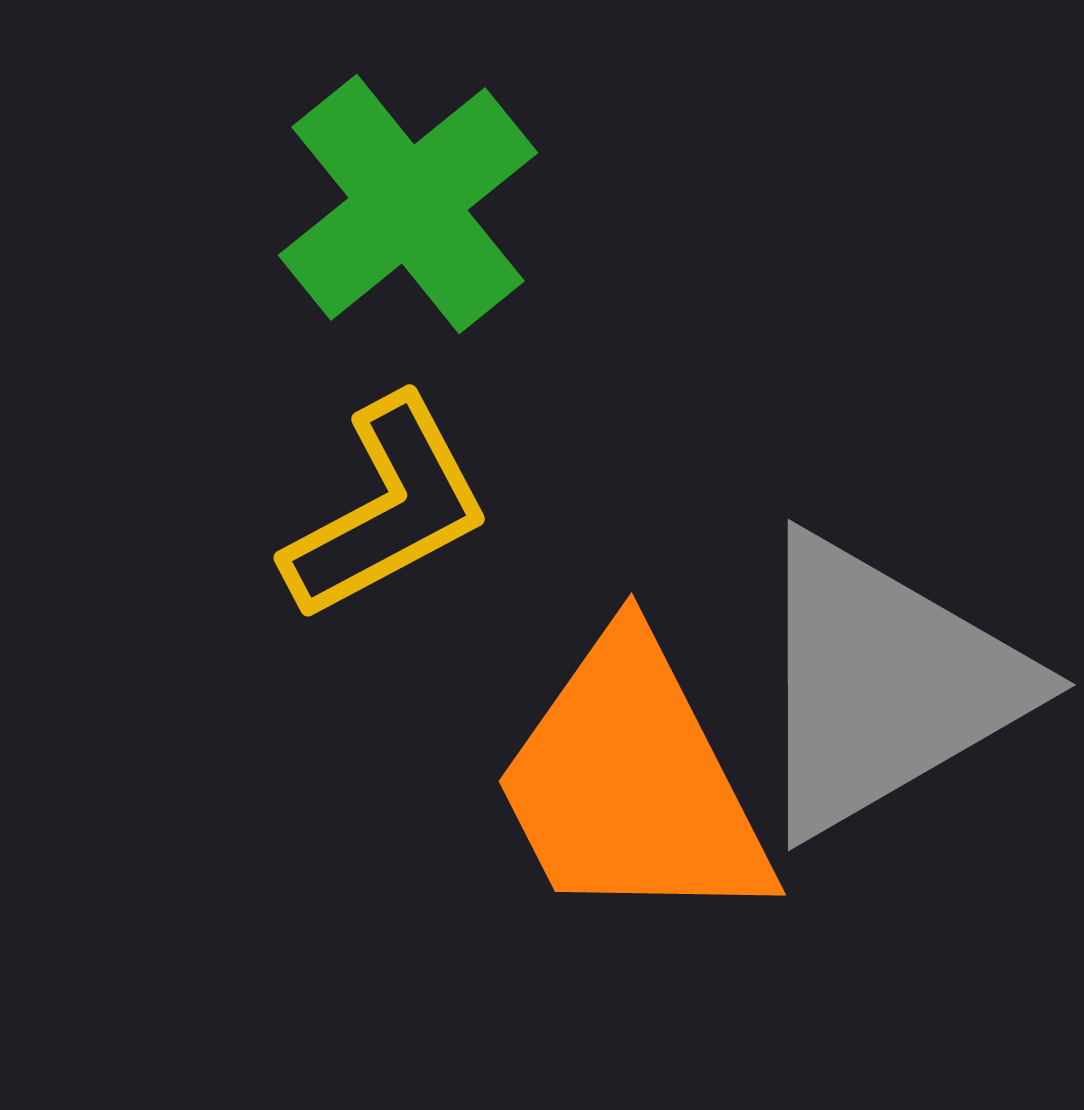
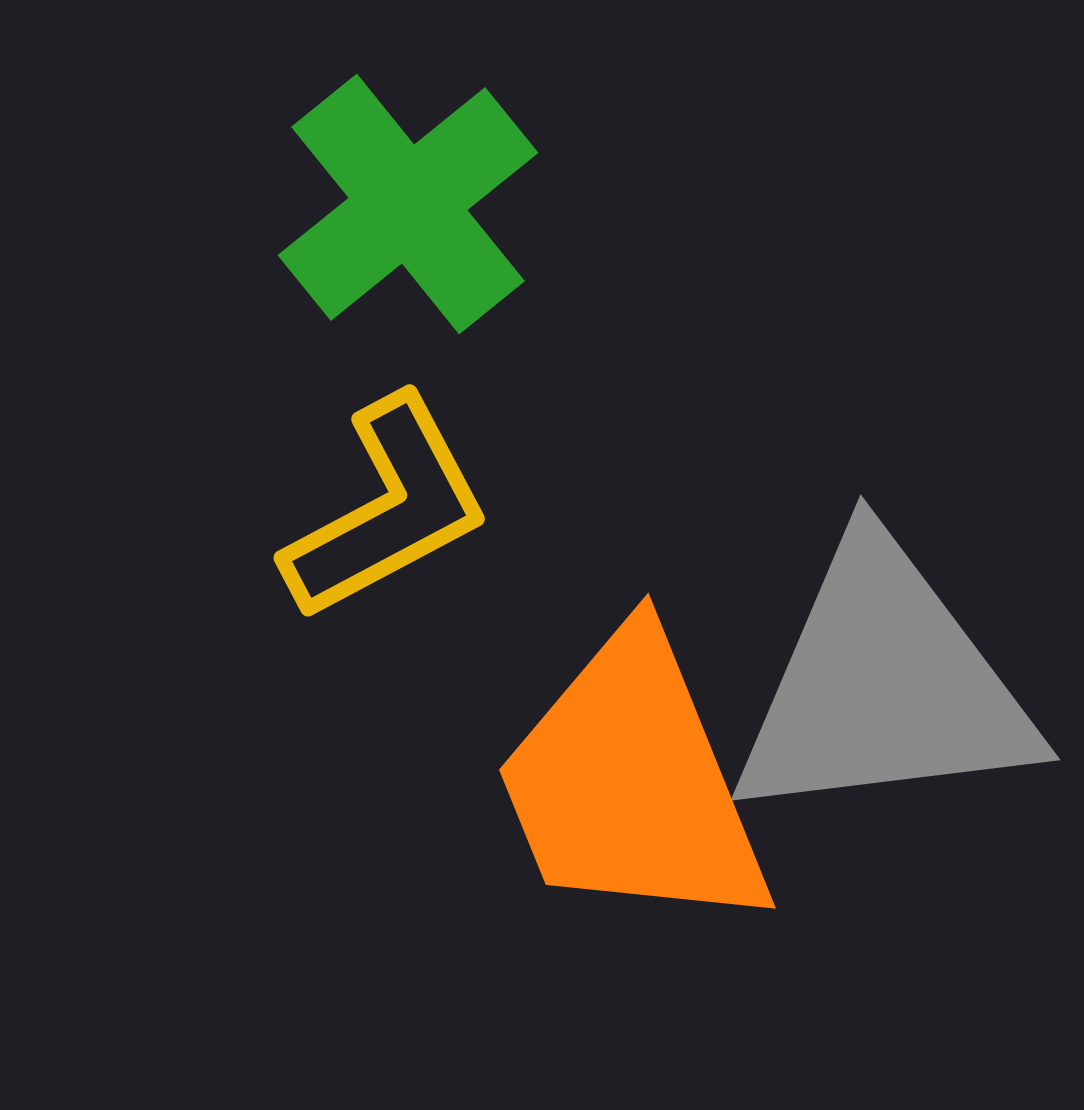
gray triangle: rotated 23 degrees clockwise
orange trapezoid: rotated 5 degrees clockwise
